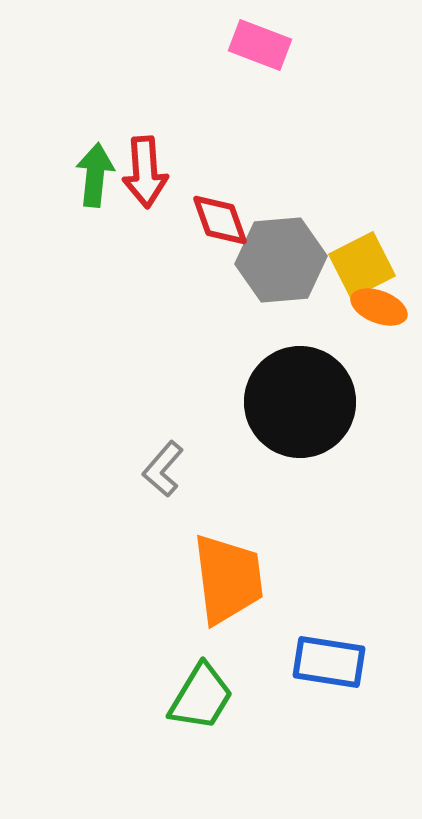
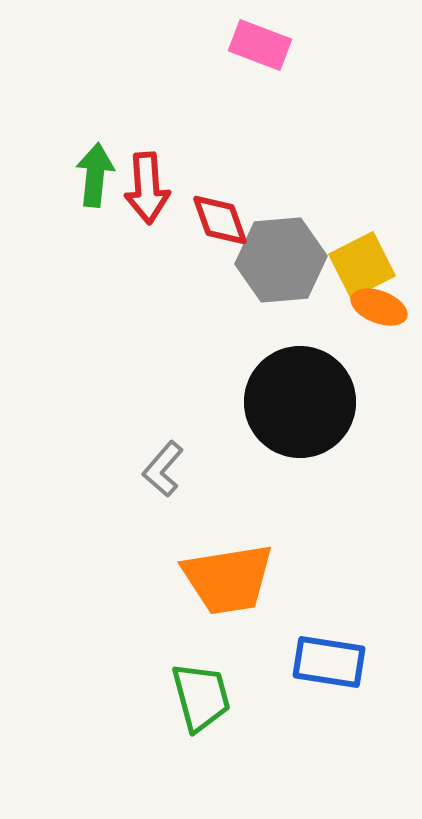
red arrow: moved 2 px right, 16 px down
orange trapezoid: rotated 88 degrees clockwise
green trapezoid: rotated 46 degrees counterclockwise
